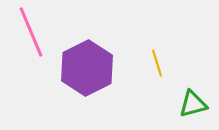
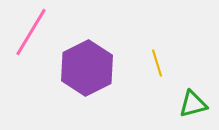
pink line: rotated 54 degrees clockwise
